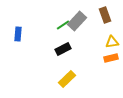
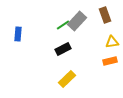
orange rectangle: moved 1 px left, 3 px down
